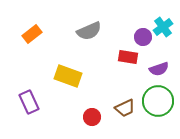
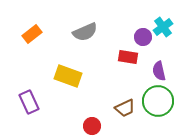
gray semicircle: moved 4 px left, 1 px down
purple semicircle: moved 2 px down; rotated 96 degrees clockwise
red circle: moved 9 px down
